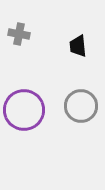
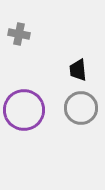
black trapezoid: moved 24 px down
gray circle: moved 2 px down
